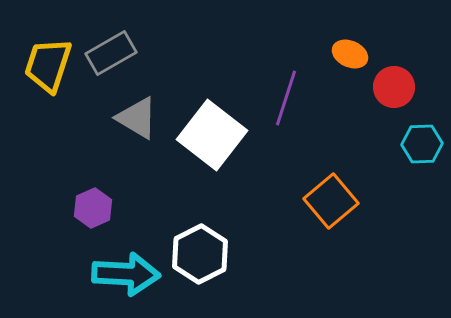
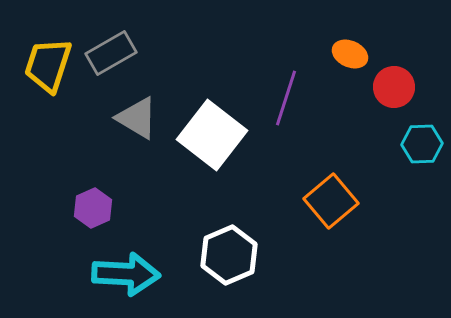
white hexagon: moved 29 px right, 1 px down; rotated 4 degrees clockwise
